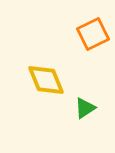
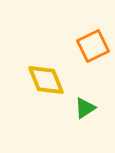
orange square: moved 12 px down
